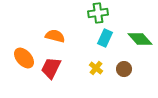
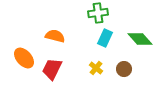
red trapezoid: moved 1 px right, 1 px down
